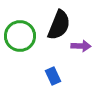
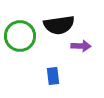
black semicircle: rotated 60 degrees clockwise
blue rectangle: rotated 18 degrees clockwise
